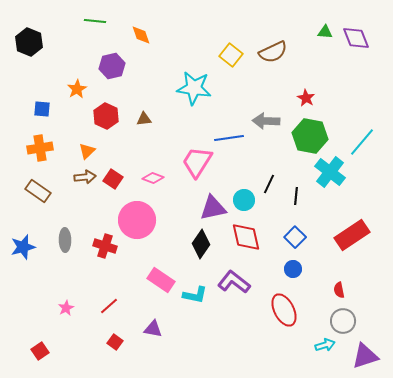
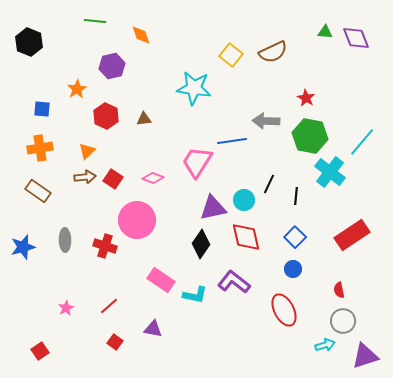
blue line at (229, 138): moved 3 px right, 3 px down
